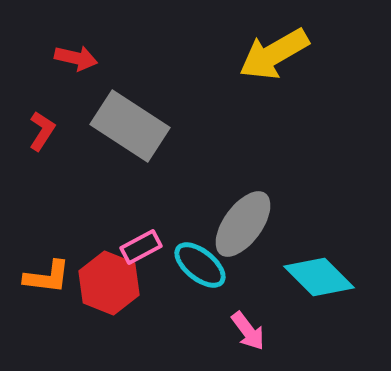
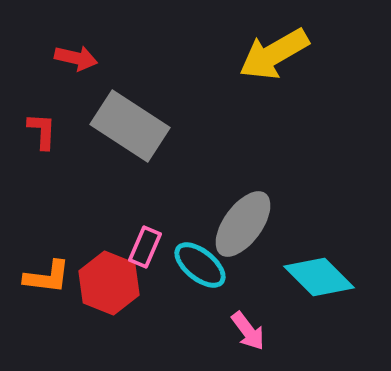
red L-shape: rotated 30 degrees counterclockwise
pink rectangle: moved 4 px right; rotated 39 degrees counterclockwise
